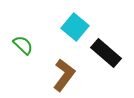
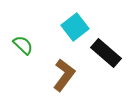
cyan square: rotated 12 degrees clockwise
